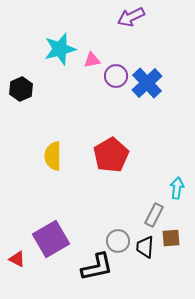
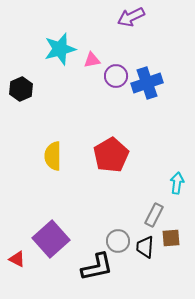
blue cross: rotated 24 degrees clockwise
cyan arrow: moved 5 px up
purple square: rotated 12 degrees counterclockwise
